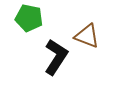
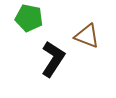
black L-shape: moved 3 px left, 2 px down
